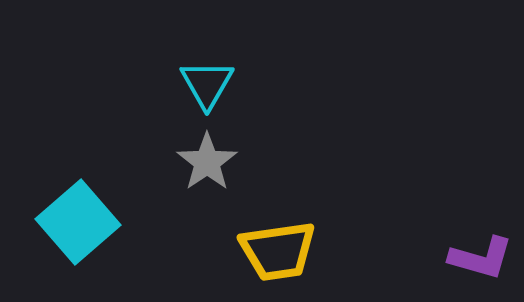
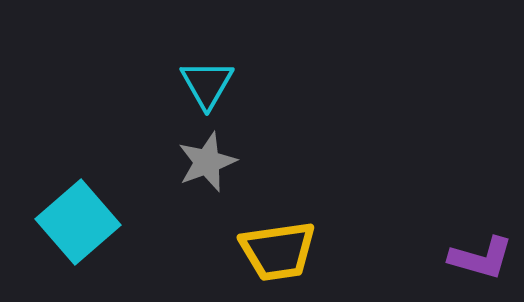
gray star: rotated 14 degrees clockwise
